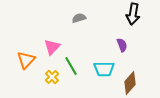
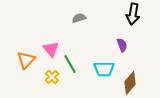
pink triangle: moved 1 px left, 2 px down; rotated 24 degrees counterclockwise
green line: moved 1 px left, 2 px up
